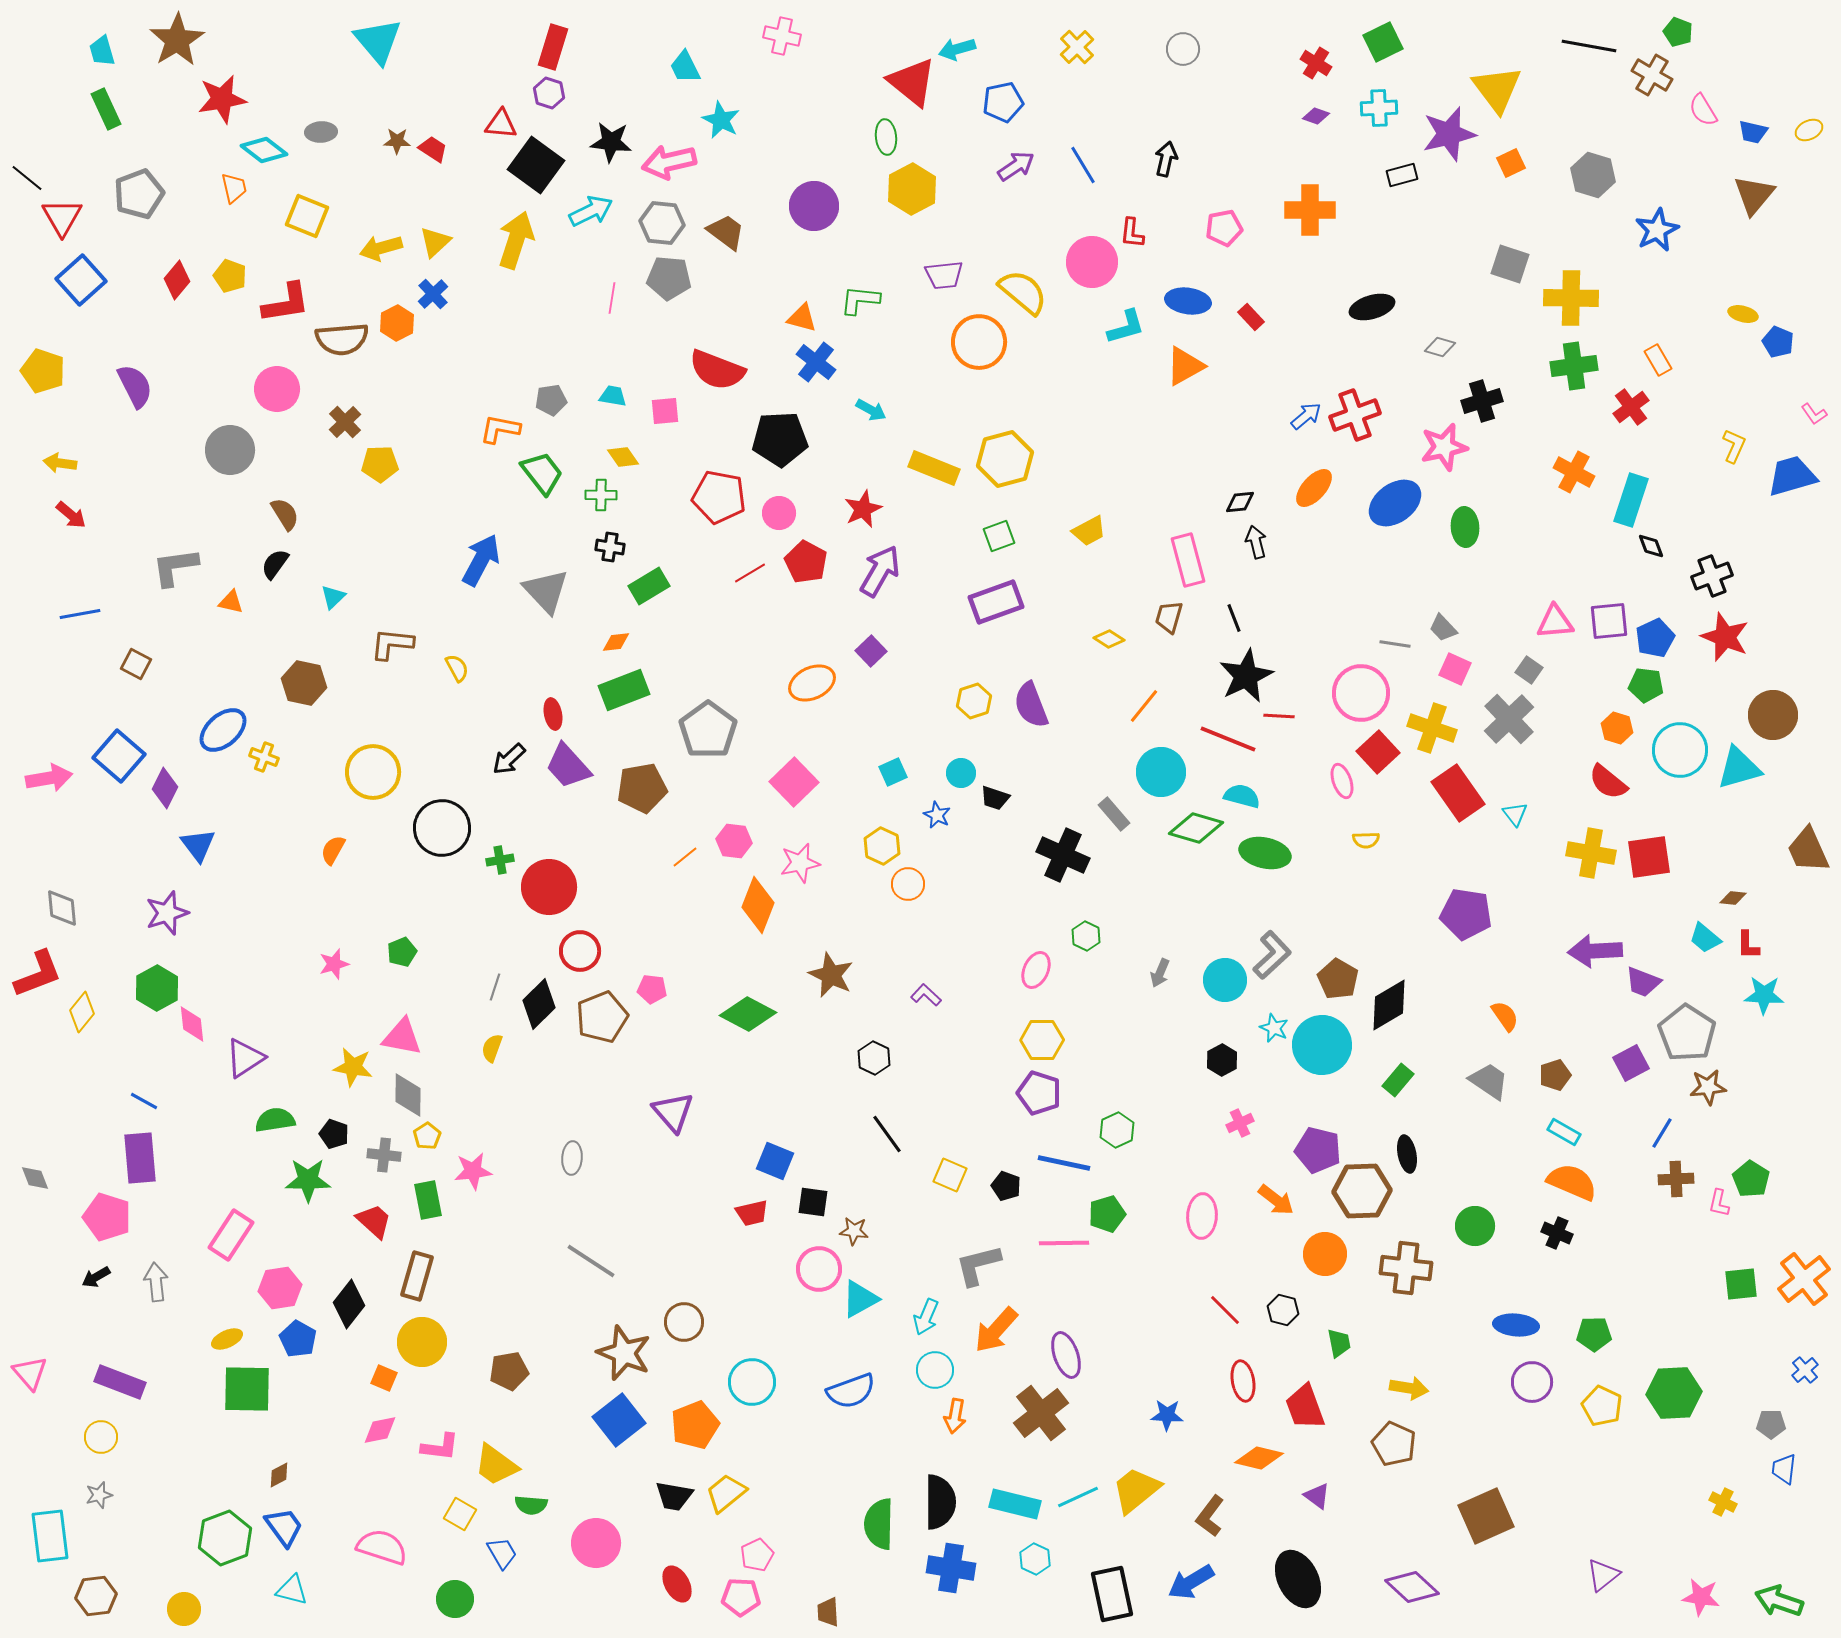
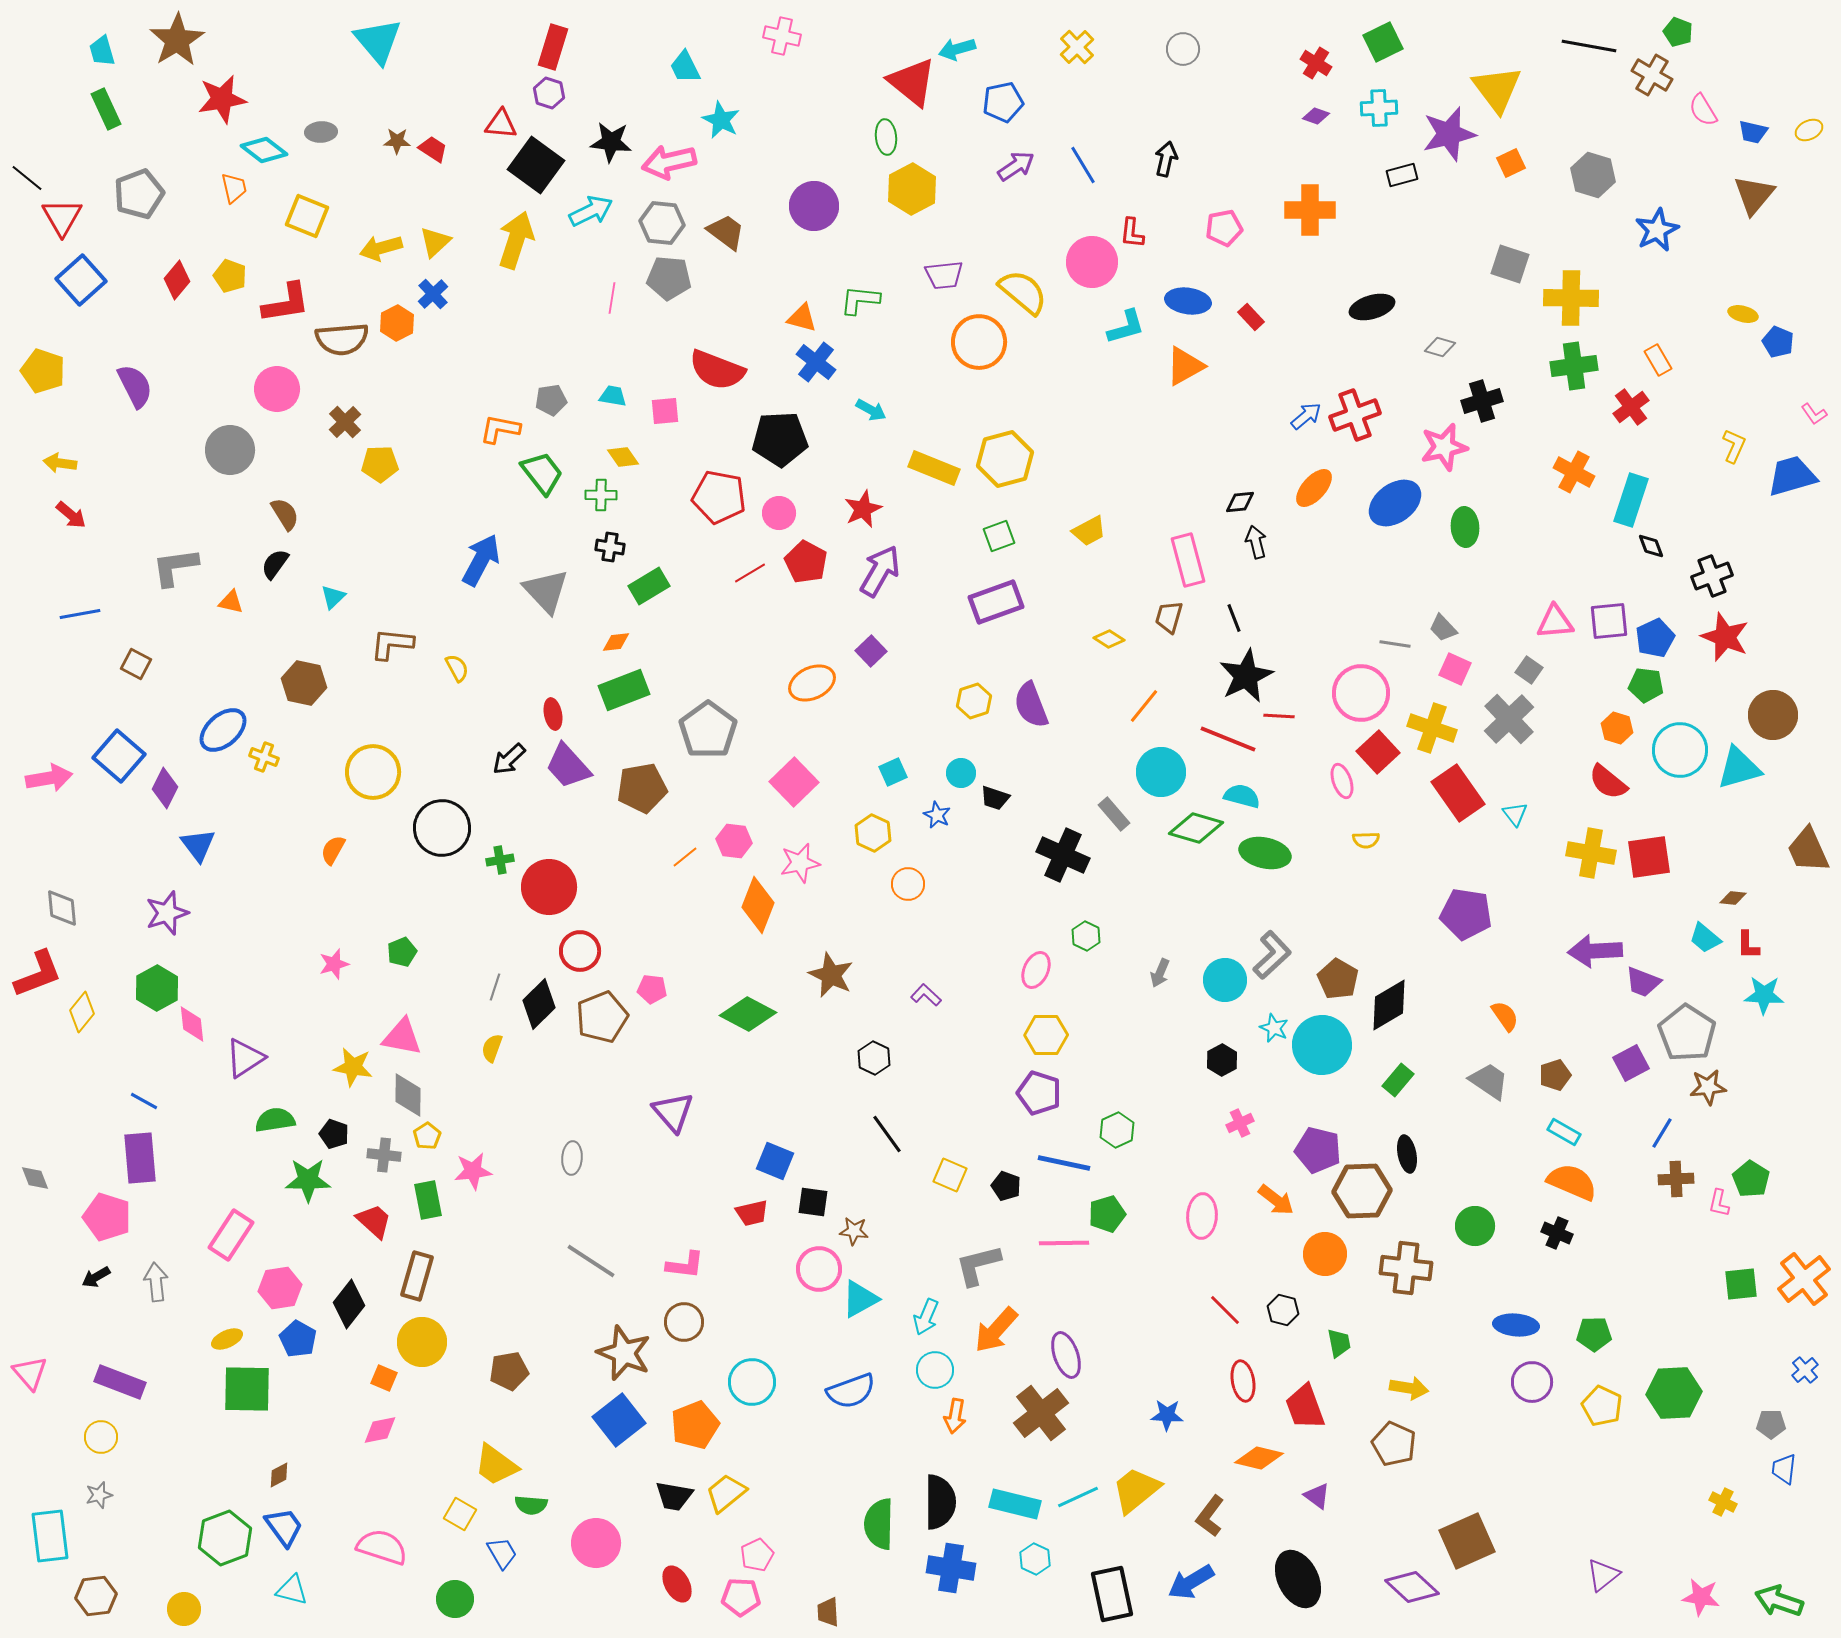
yellow hexagon at (882, 846): moved 9 px left, 13 px up
yellow hexagon at (1042, 1040): moved 4 px right, 5 px up
pink L-shape at (440, 1447): moved 245 px right, 182 px up
brown square at (1486, 1516): moved 19 px left, 25 px down
